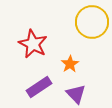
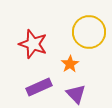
yellow circle: moved 3 px left, 10 px down
red star: rotated 8 degrees counterclockwise
purple rectangle: rotated 10 degrees clockwise
